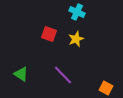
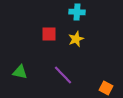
cyan cross: rotated 21 degrees counterclockwise
red square: rotated 21 degrees counterclockwise
green triangle: moved 1 px left, 2 px up; rotated 21 degrees counterclockwise
